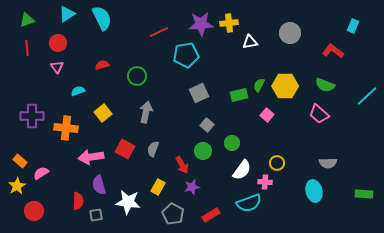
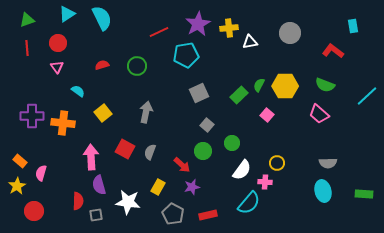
yellow cross at (229, 23): moved 5 px down
purple star at (201, 24): moved 3 px left; rotated 25 degrees counterclockwise
cyan rectangle at (353, 26): rotated 32 degrees counterclockwise
green circle at (137, 76): moved 10 px up
cyan semicircle at (78, 91): rotated 56 degrees clockwise
green rectangle at (239, 95): rotated 30 degrees counterclockwise
orange cross at (66, 128): moved 3 px left, 5 px up
gray semicircle at (153, 149): moved 3 px left, 3 px down
pink arrow at (91, 157): rotated 95 degrees clockwise
red arrow at (182, 165): rotated 18 degrees counterclockwise
pink semicircle at (41, 173): rotated 42 degrees counterclockwise
cyan ellipse at (314, 191): moved 9 px right
cyan semicircle at (249, 203): rotated 30 degrees counterclockwise
red rectangle at (211, 215): moved 3 px left; rotated 18 degrees clockwise
